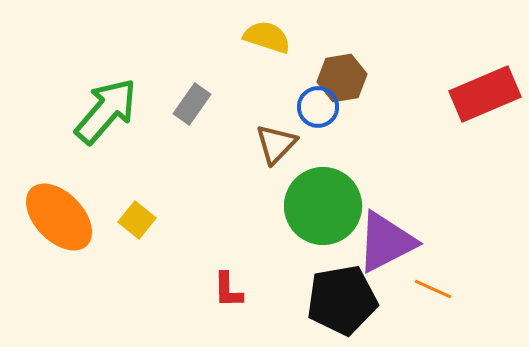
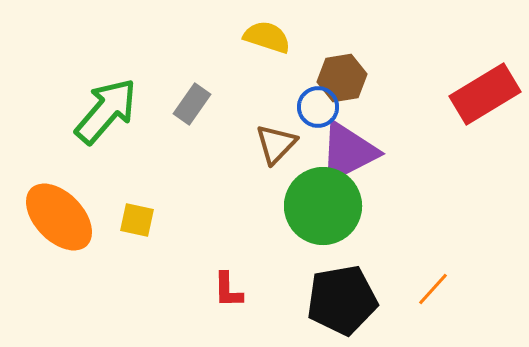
red rectangle: rotated 8 degrees counterclockwise
yellow square: rotated 27 degrees counterclockwise
purple triangle: moved 38 px left, 90 px up
orange line: rotated 72 degrees counterclockwise
